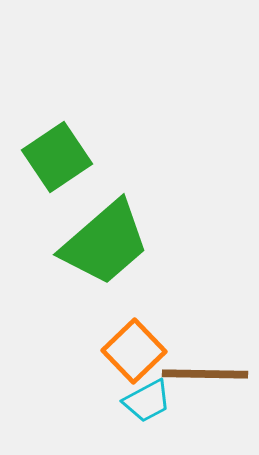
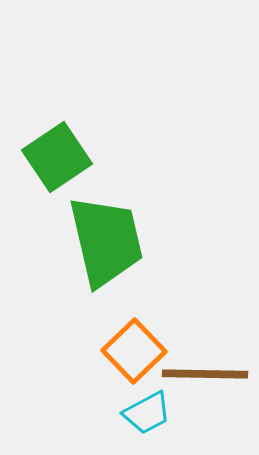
green trapezoid: moved 1 px right, 2 px up; rotated 62 degrees counterclockwise
cyan trapezoid: moved 12 px down
